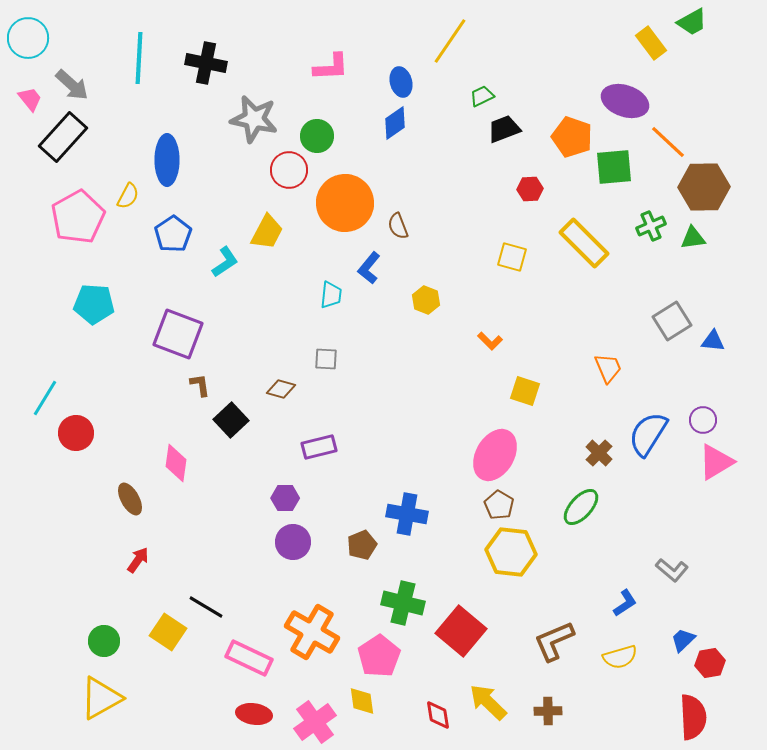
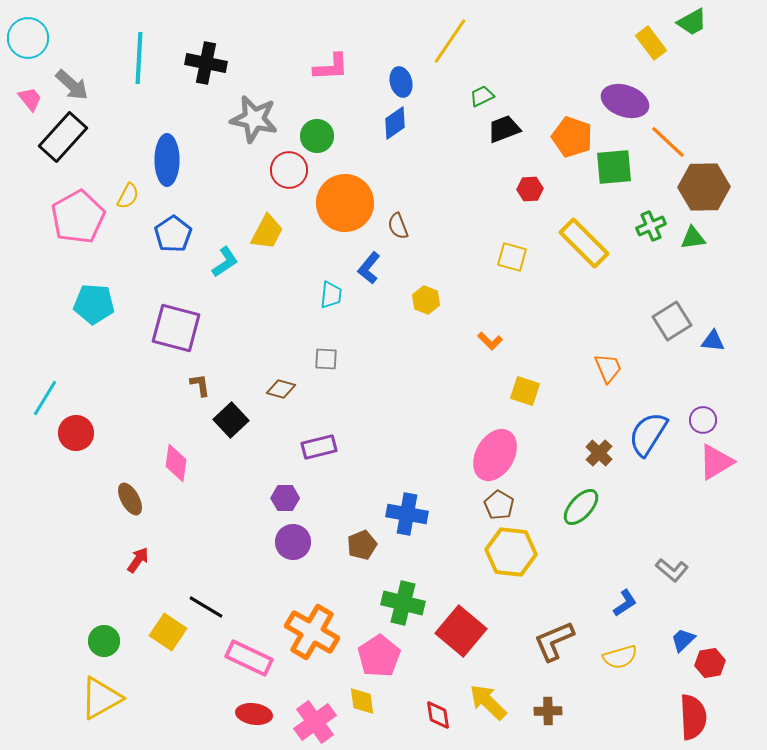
purple square at (178, 334): moved 2 px left, 6 px up; rotated 6 degrees counterclockwise
